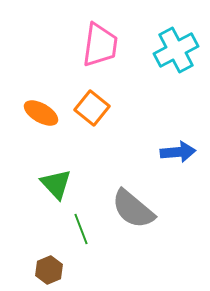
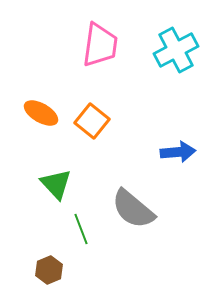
orange square: moved 13 px down
